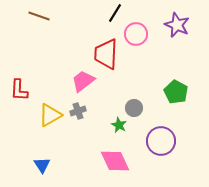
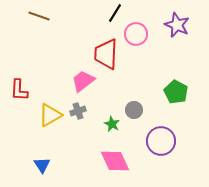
gray circle: moved 2 px down
green star: moved 7 px left, 1 px up
